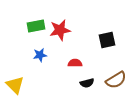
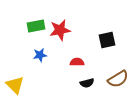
red semicircle: moved 2 px right, 1 px up
brown semicircle: moved 2 px right, 1 px up
